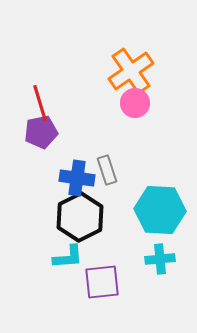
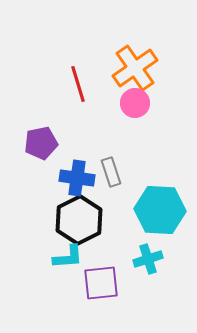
orange cross: moved 4 px right, 3 px up
red line: moved 38 px right, 19 px up
purple pentagon: moved 11 px down
gray rectangle: moved 4 px right, 2 px down
black hexagon: moved 1 px left, 3 px down
cyan cross: moved 12 px left; rotated 12 degrees counterclockwise
purple square: moved 1 px left, 1 px down
